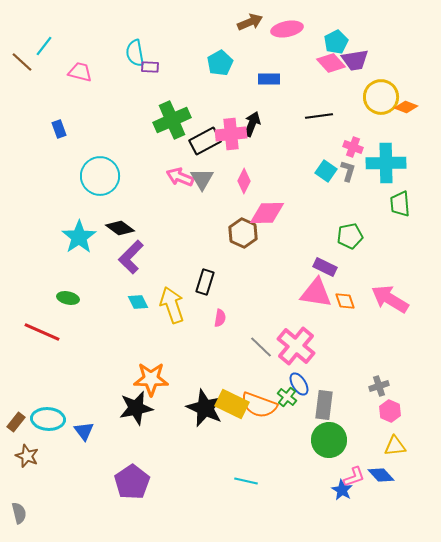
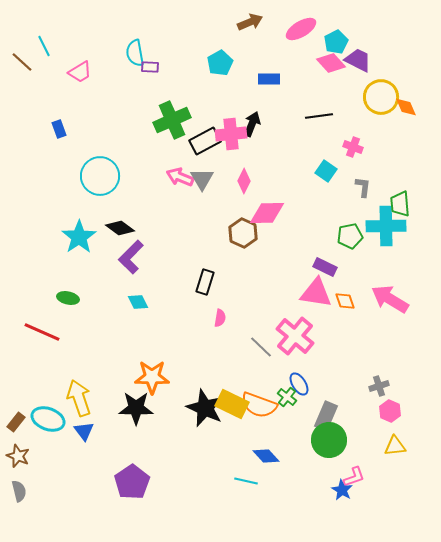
pink ellipse at (287, 29): moved 14 px right; rotated 20 degrees counterclockwise
cyan line at (44, 46): rotated 65 degrees counterclockwise
purple trapezoid at (355, 60): moved 3 px right; rotated 144 degrees counterclockwise
pink trapezoid at (80, 72): rotated 135 degrees clockwise
orange diamond at (406, 107): rotated 45 degrees clockwise
cyan cross at (386, 163): moved 63 px down
gray L-shape at (348, 171): moved 15 px right, 16 px down; rotated 10 degrees counterclockwise
yellow arrow at (172, 305): moved 93 px left, 93 px down
pink cross at (296, 346): moved 1 px left, 10 px up
orange star at (151, 379): moved 1 px right, 2 px up
gray rectangle at (324, 405): moved 2 px right, 11 px down; rotated 16 degrees clockwise
black star at (136, 408): rotated 12 degrees clockwise
cyan ellipse at (48, 419): rotated 16 degrees clockwise
brown star at (27, 456): moved 9 px left
blue diamond at (381, 475): moved 115 px left, 19 px up
gray semicircle at (19, 513): moved 22 px up
